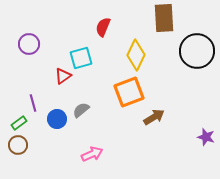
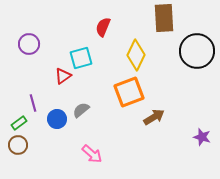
purple star: moved 4 px left
pink arrow: rotated 65 degrees clockwise
